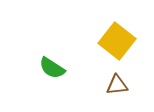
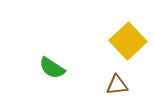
yellow square: moved 11 px right; rotated 9 degrees clockwise
